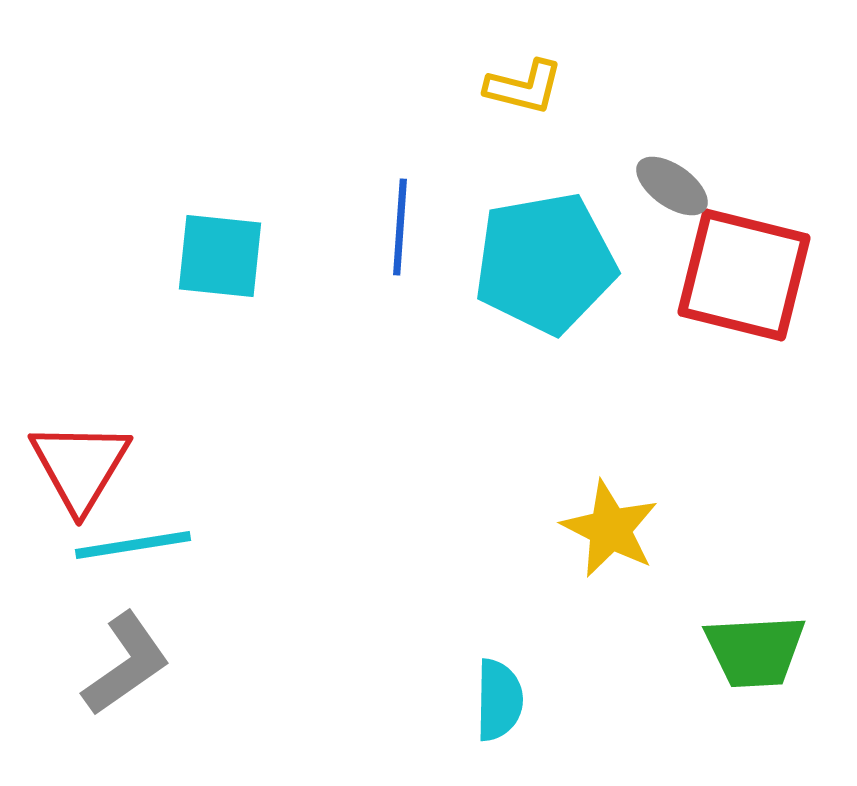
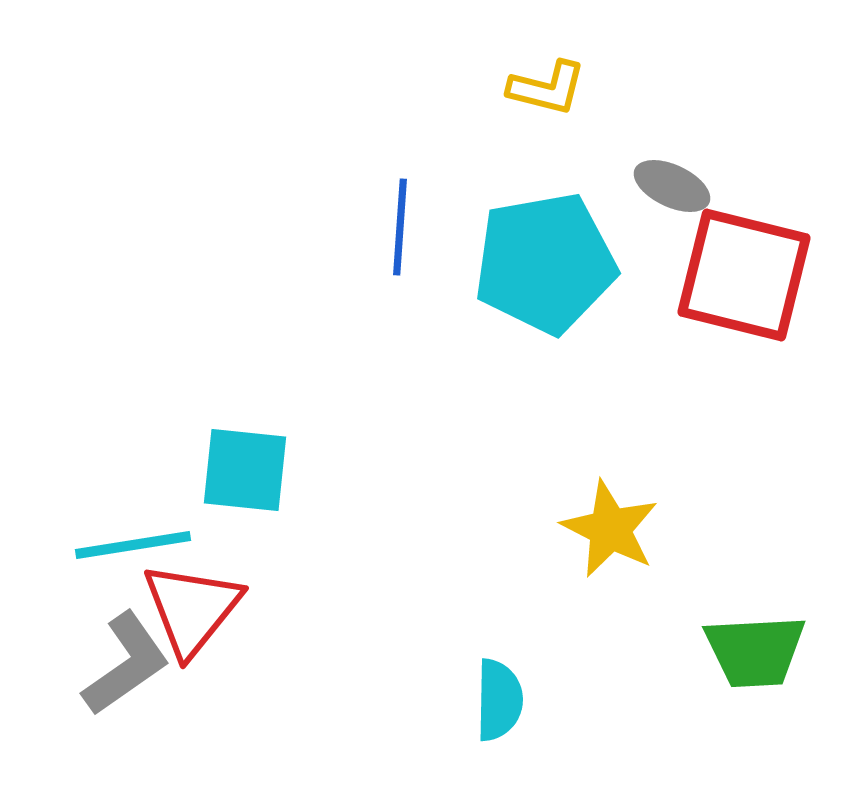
yellow L-shape: moved 23 px right, 1 px down
gray ellipse: rotated 10 degrees counterclockwise
cyan square: moved 25 px right, 214 px down
red triangle: moved 112 px right, 143 px down; rotated 8 degrees clockwise
